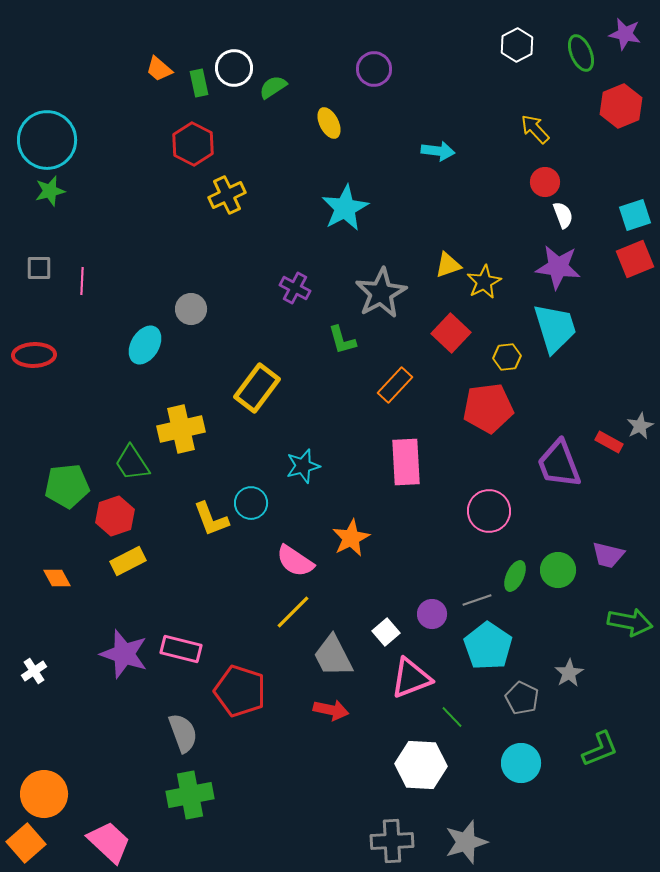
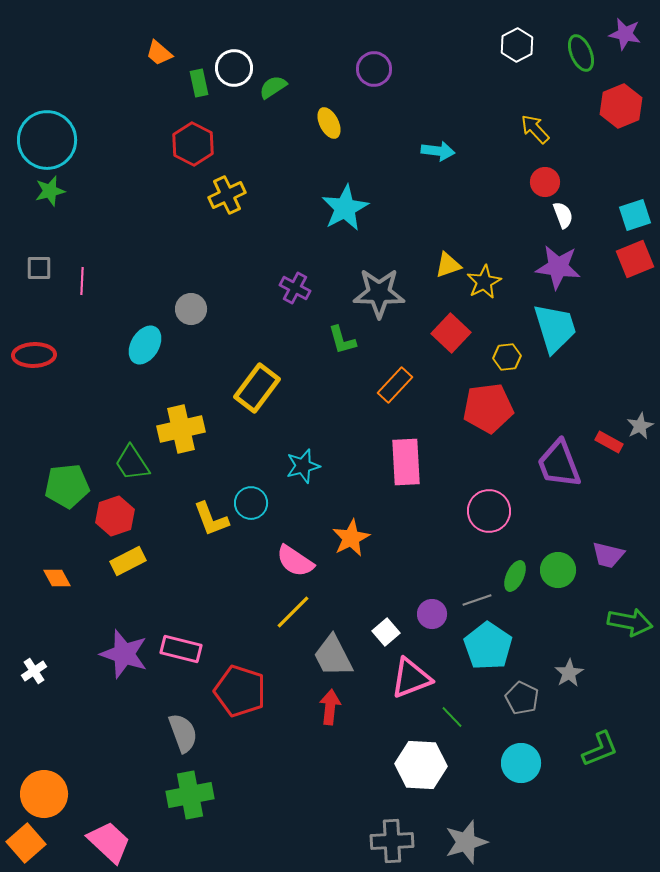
orange trapezoid at (159, 69): moved 16 px up
gray star at (381, 293): moved 2 px left; rotated 30 degrees clockwise
red arrow at (331, 710): moved 1 px left, 3 px up; rotated 96 degrees counterclockwise
